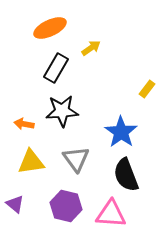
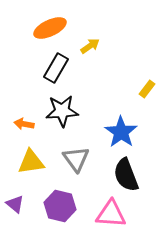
yellow arrow: moved 1 px left, 2 px up
purple hexagon: moved 6 px left
